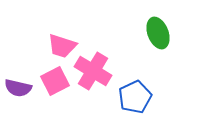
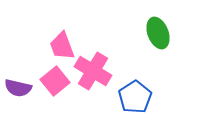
pink trapezoid: rotated 52 degrees clockwise
pink square: rotated 12 degrees counterclockwise
blue pentagon: rotated 8 degrees counterclockwise
